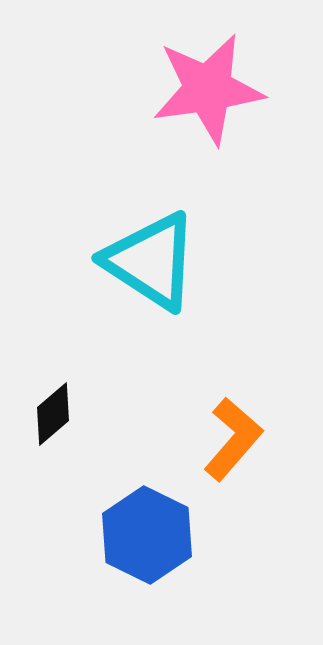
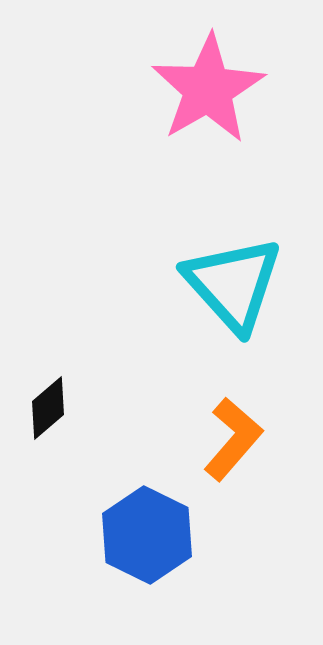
pink star: rotated 22 degrees counterclockwise
cyan triangle: moved 82 px right, 23 px down; rotated 15 degrees clockwise
black diamond: moved 5 px left, 6 px up
